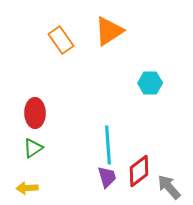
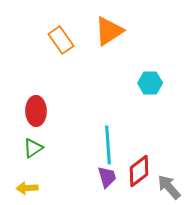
red ellipse: moved 1 px right, 2 px up
